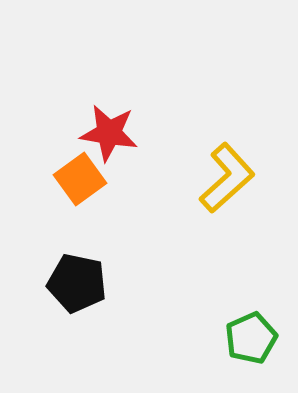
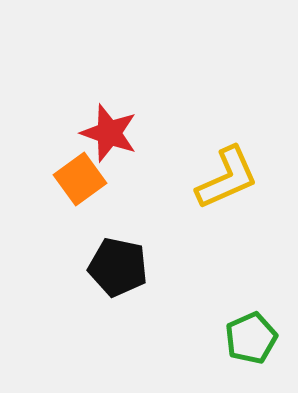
red star: rotated 10 degrees clockwise
yellow L-shape: rotated 18 degrees clockwise
black pentagon: moved 41 px right, 16 px up
